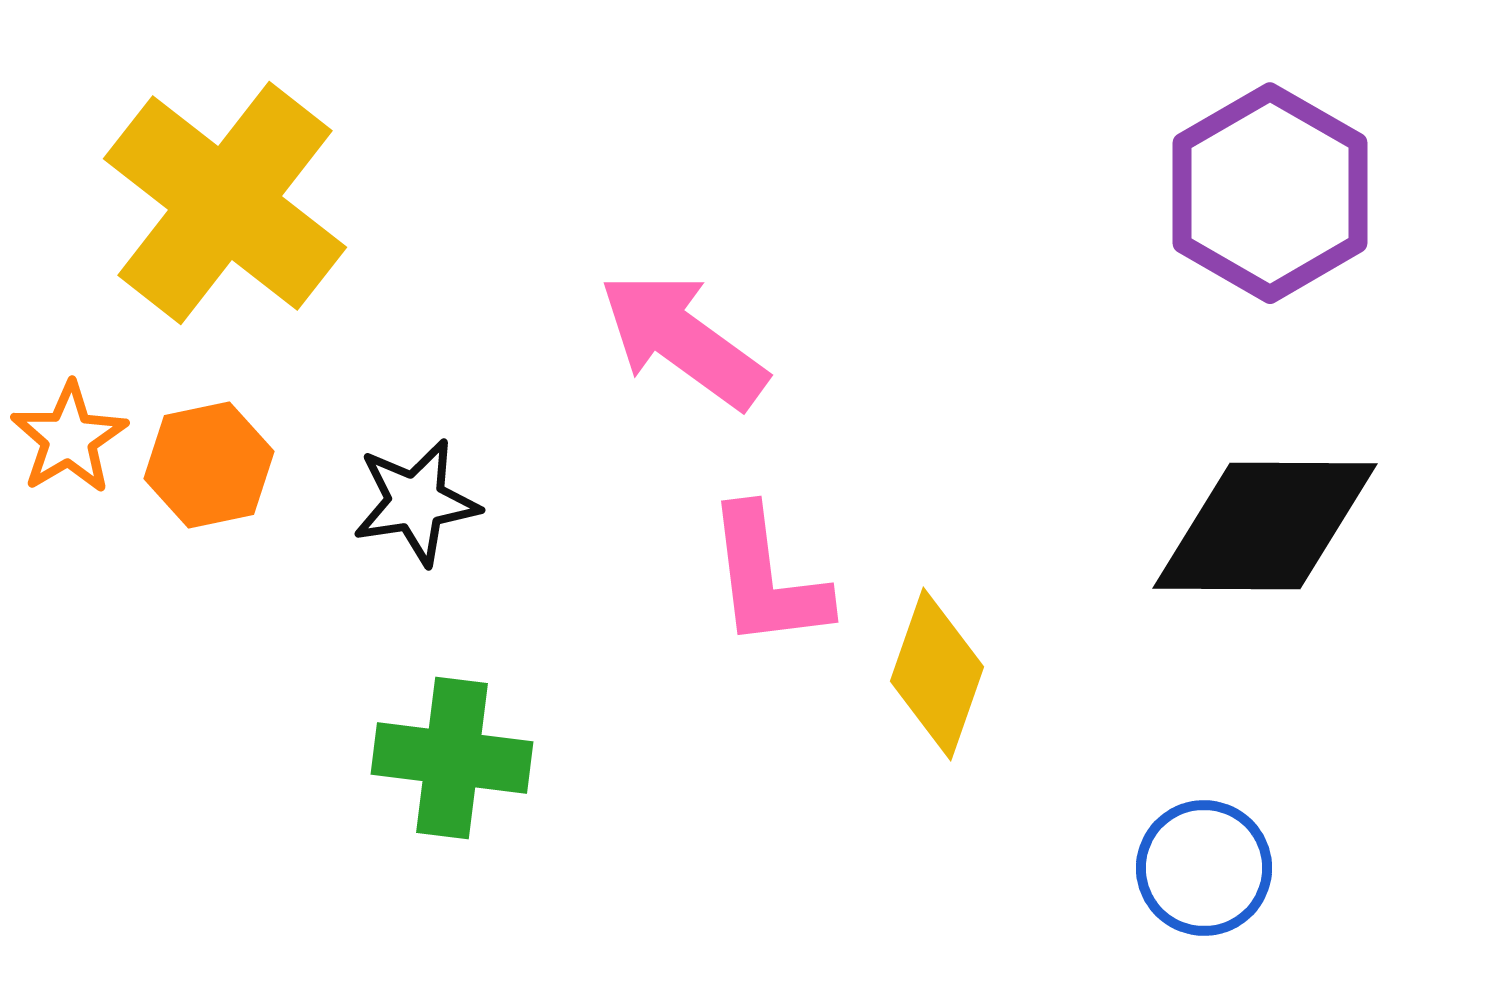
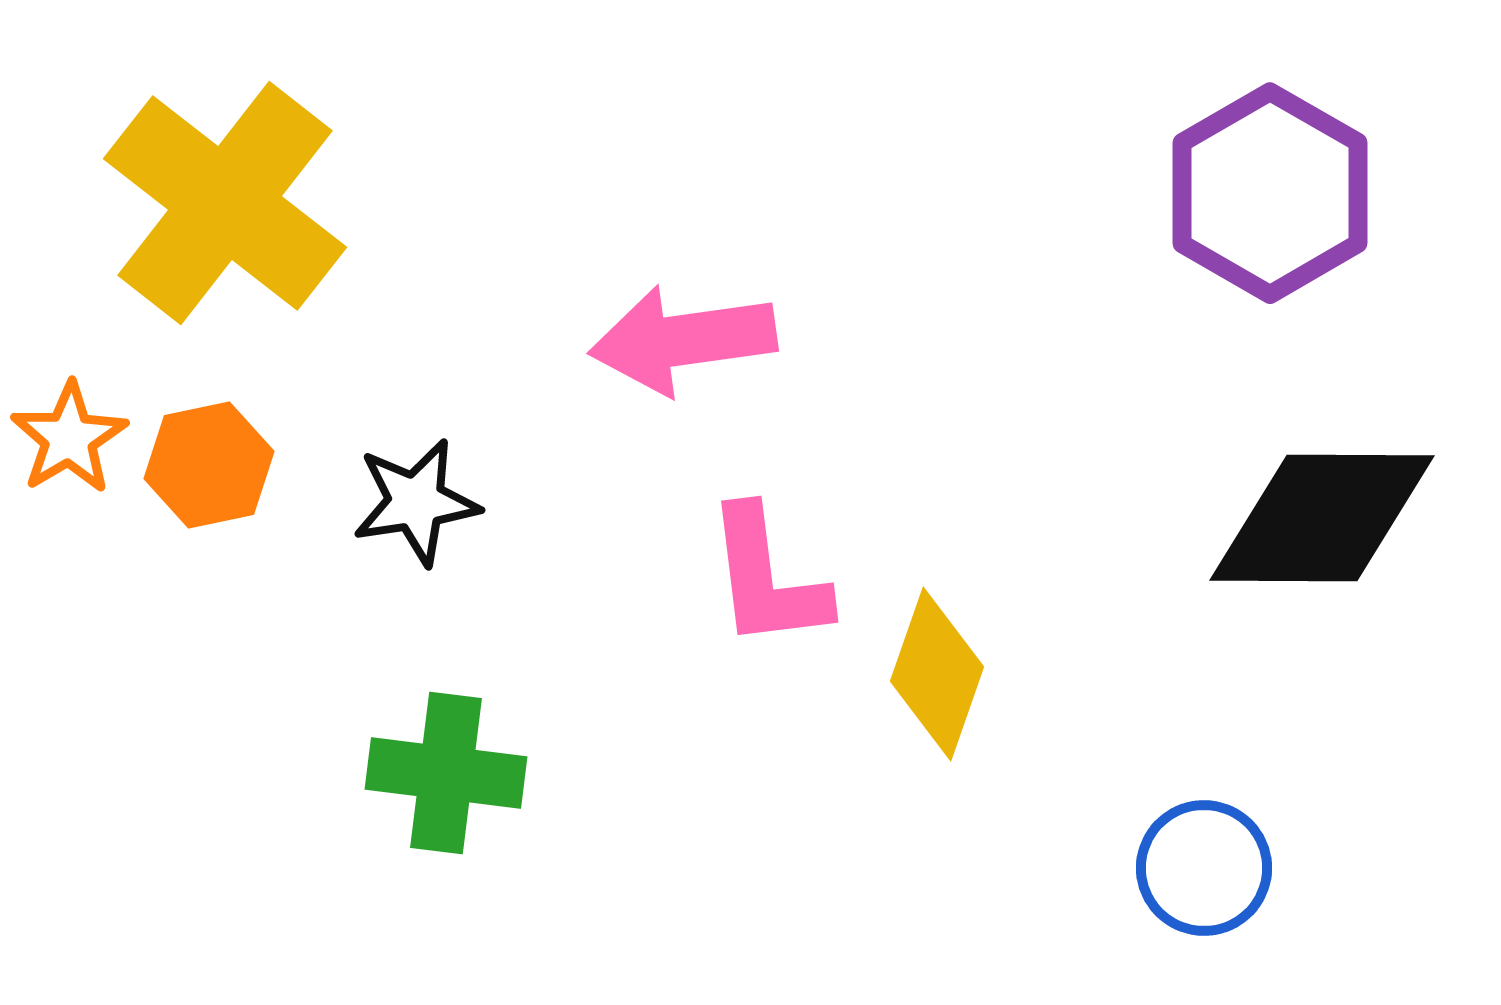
pink arrow: rotated 44 degrees counterclockwise
black diamond: moved 57 px right, 8 px up
green cross: moved 6 px left, 15 px down
